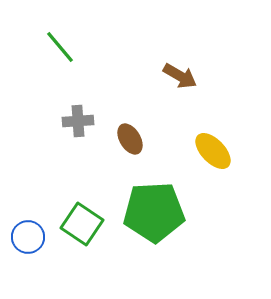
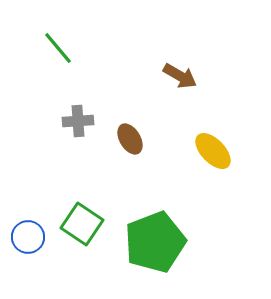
green line: moved 2 px left, 1 px down
green pentagon: moved 1 px right, 30 px down; rotated 18 degrees counterclockwise
